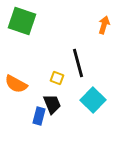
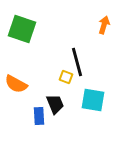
green square: moved 8 px down
black line: moved 1 px left, 1 px up
yellow square: moved 9 px right, 1 px up
cyan square: rotated 35 degrees counterclockwise
black trapezoid: moved 3 px right
blue rectangle: rotated 18 degrees counterclockwise
